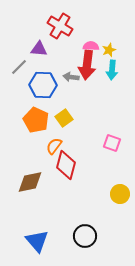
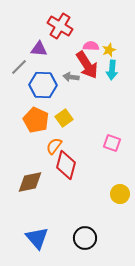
red arrow: rotated 40 degrees counterclockwise
black circle: moved 2 px down
blue triangle: moved 3 px up
